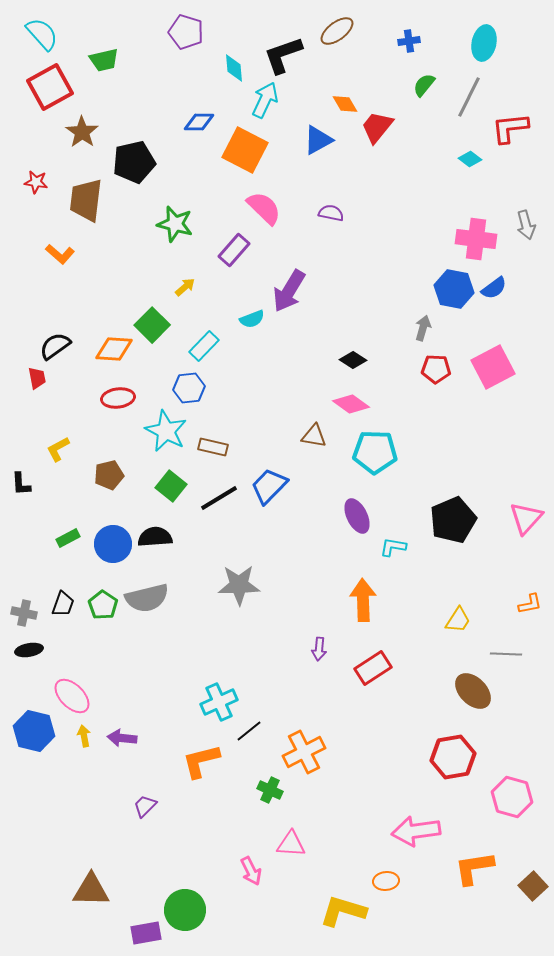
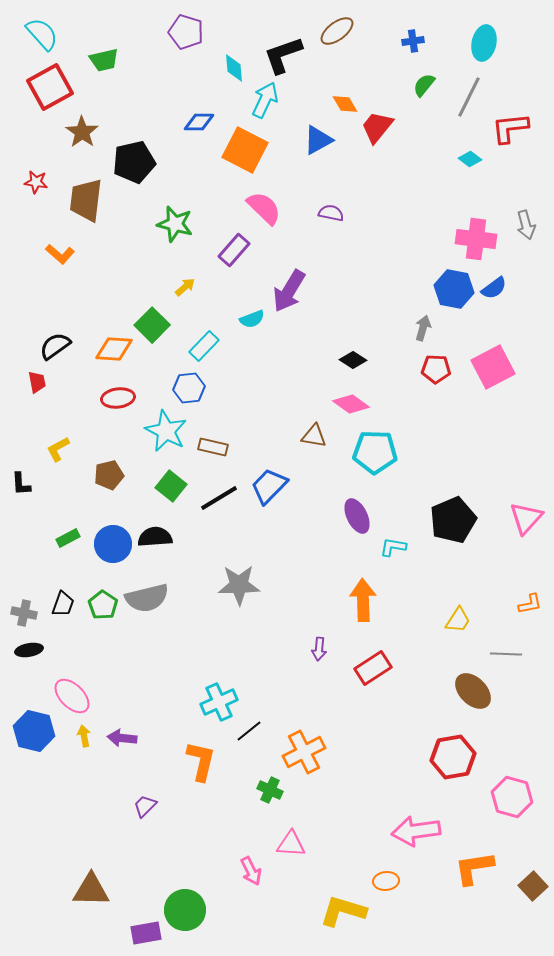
blue cross at (409, 41): moved 4 px right
red trapezoid at (37, 378): moved 4 px down
orange L-shape at (201, 761): rotated 117 degrees clockwise
